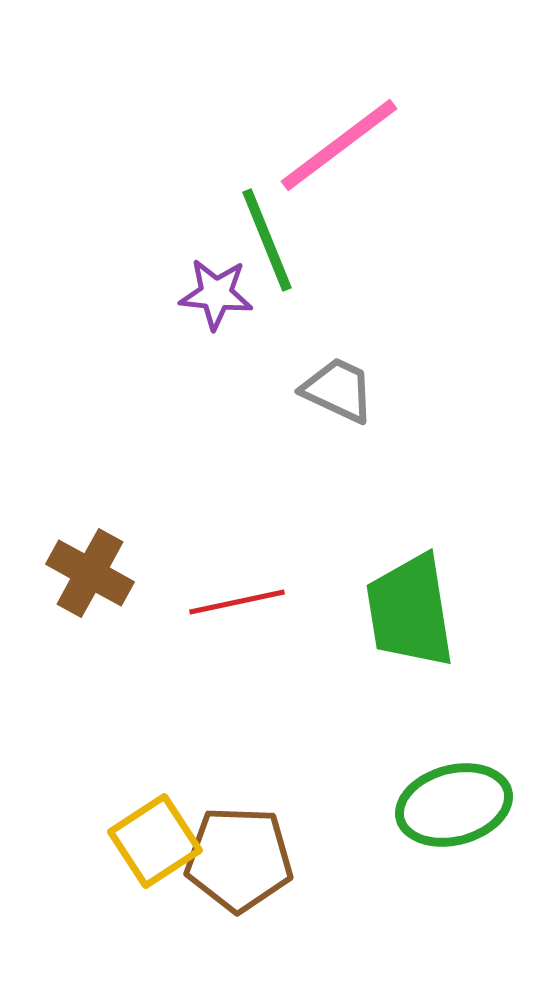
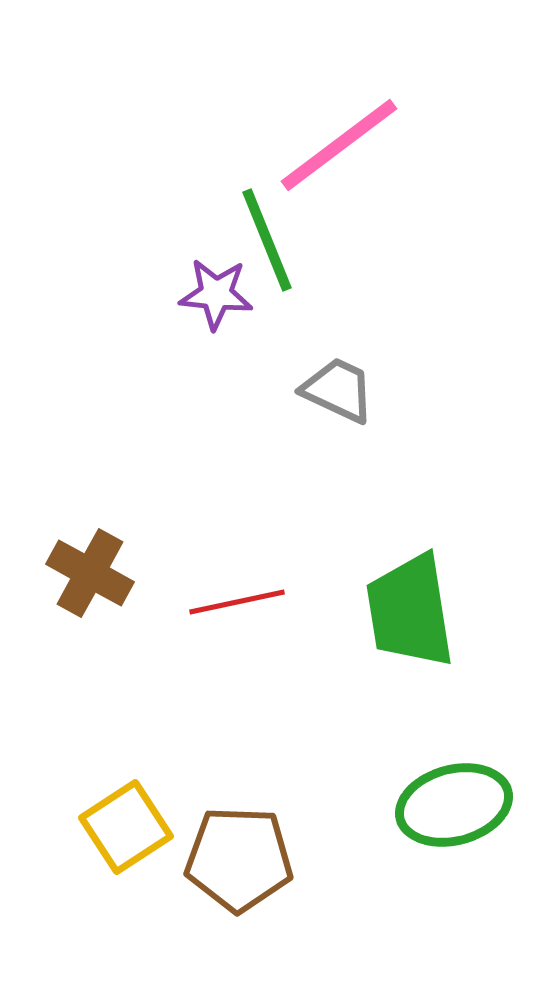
yellow square: moved 29 px left, 14 px up
